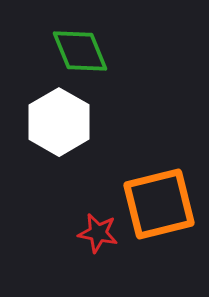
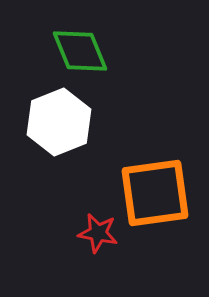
white hexagon: rotated 8 degrees clockwise
orange square: moved 4 px left, 11 px up; rotated 6 degrees clockwise
